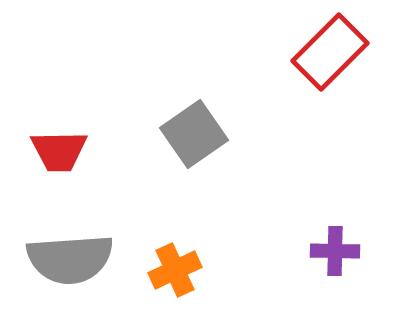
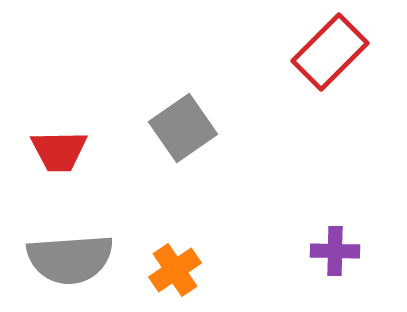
gray square: moved 11 px left, 6 px up
orange cross: rotated 9 degrees counterclockwise
